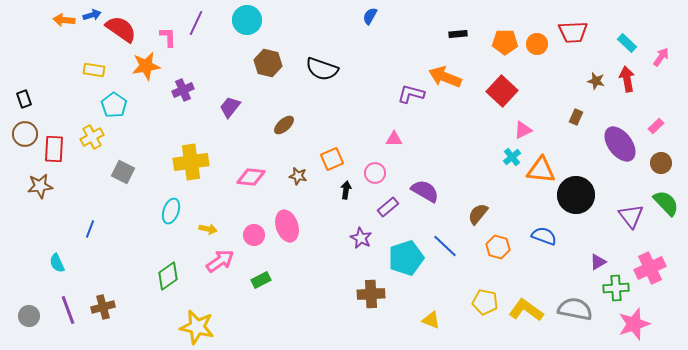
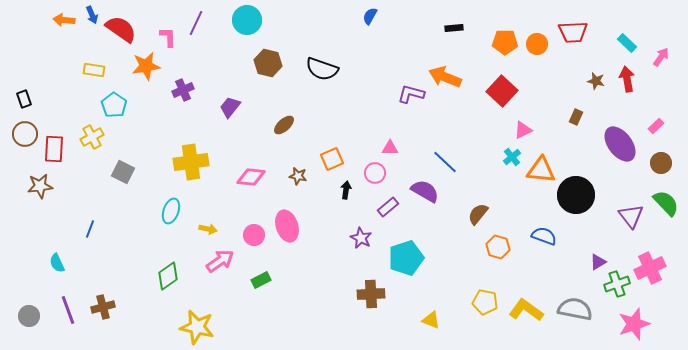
blue arrow at (92, 15): rotated 84 degrees clockwise
black rectangle at (458, 34): moved 4 px left, 6 px up
pink triangle at (394, 139): moved 4 px left, 9 px down
blue line at (445, 246): moved 84 px up
green cross at (616, 288): moved 1 px right, 4 px up; rotated 15 degrees counterclockwise
